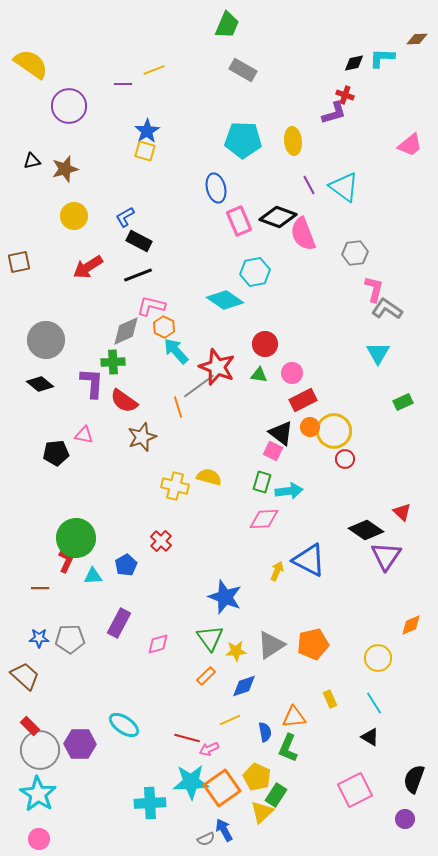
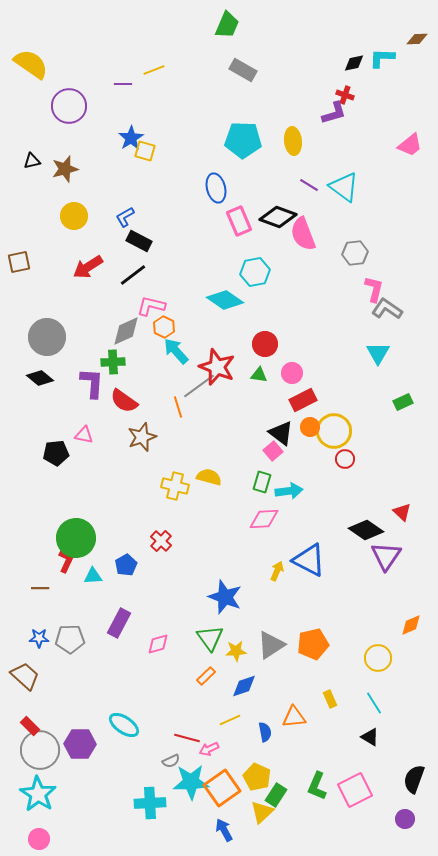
blue star at (147, 131): moved 16 px left, 7 px down
purple line at (309, 185): rotated 30 degrees counterclockwise
black line at (138, 275): moved 5 px left; rotated 16 degrees counterclockwise
gray circle at (46, 340): moved 1 px right, 3 px up
black diamond at (40, 384): moved 6 px up
pink square at (273, 451): rotated 24 degrees clockwise
green L-shape at (288, 748): moved 29 px right, 38 px down
gray semicircle at (206, 839): moved 35 px left, 78 px up
